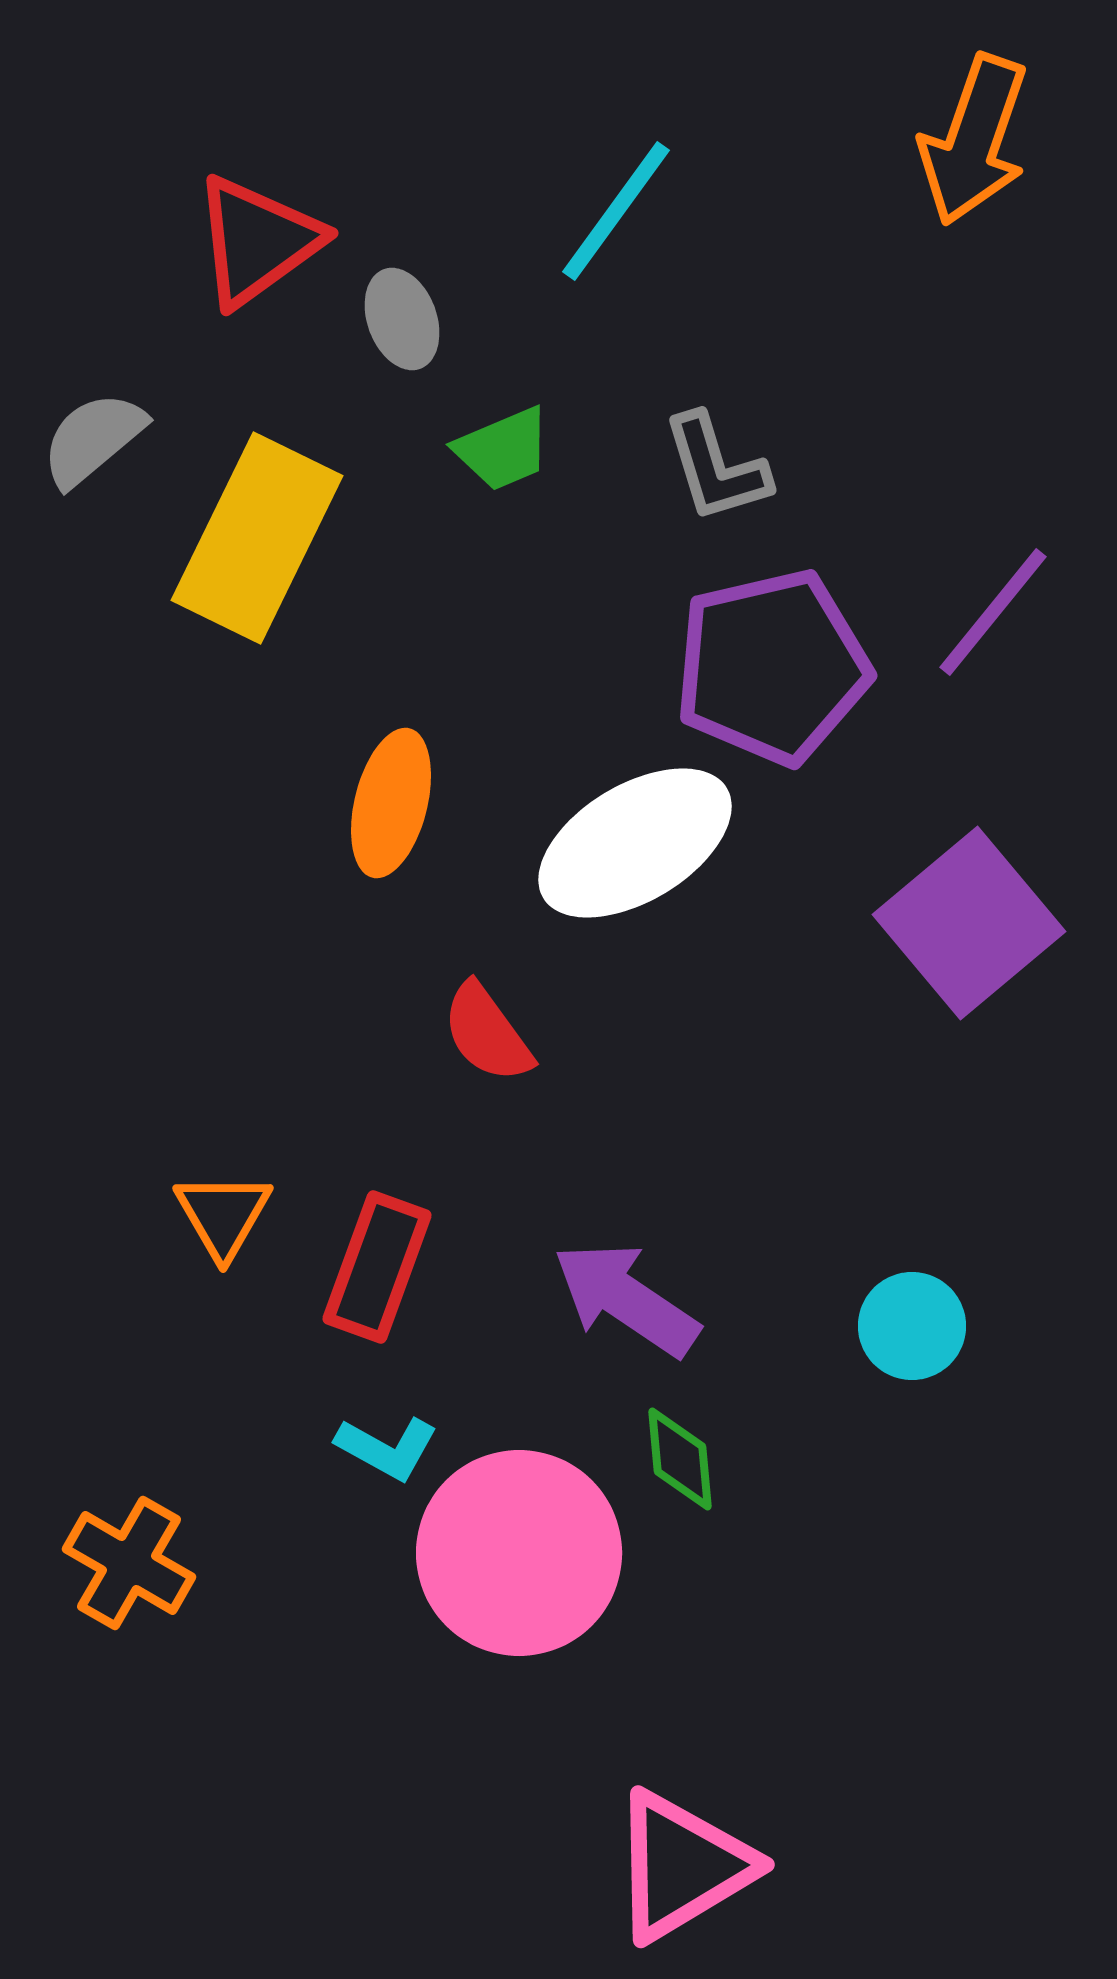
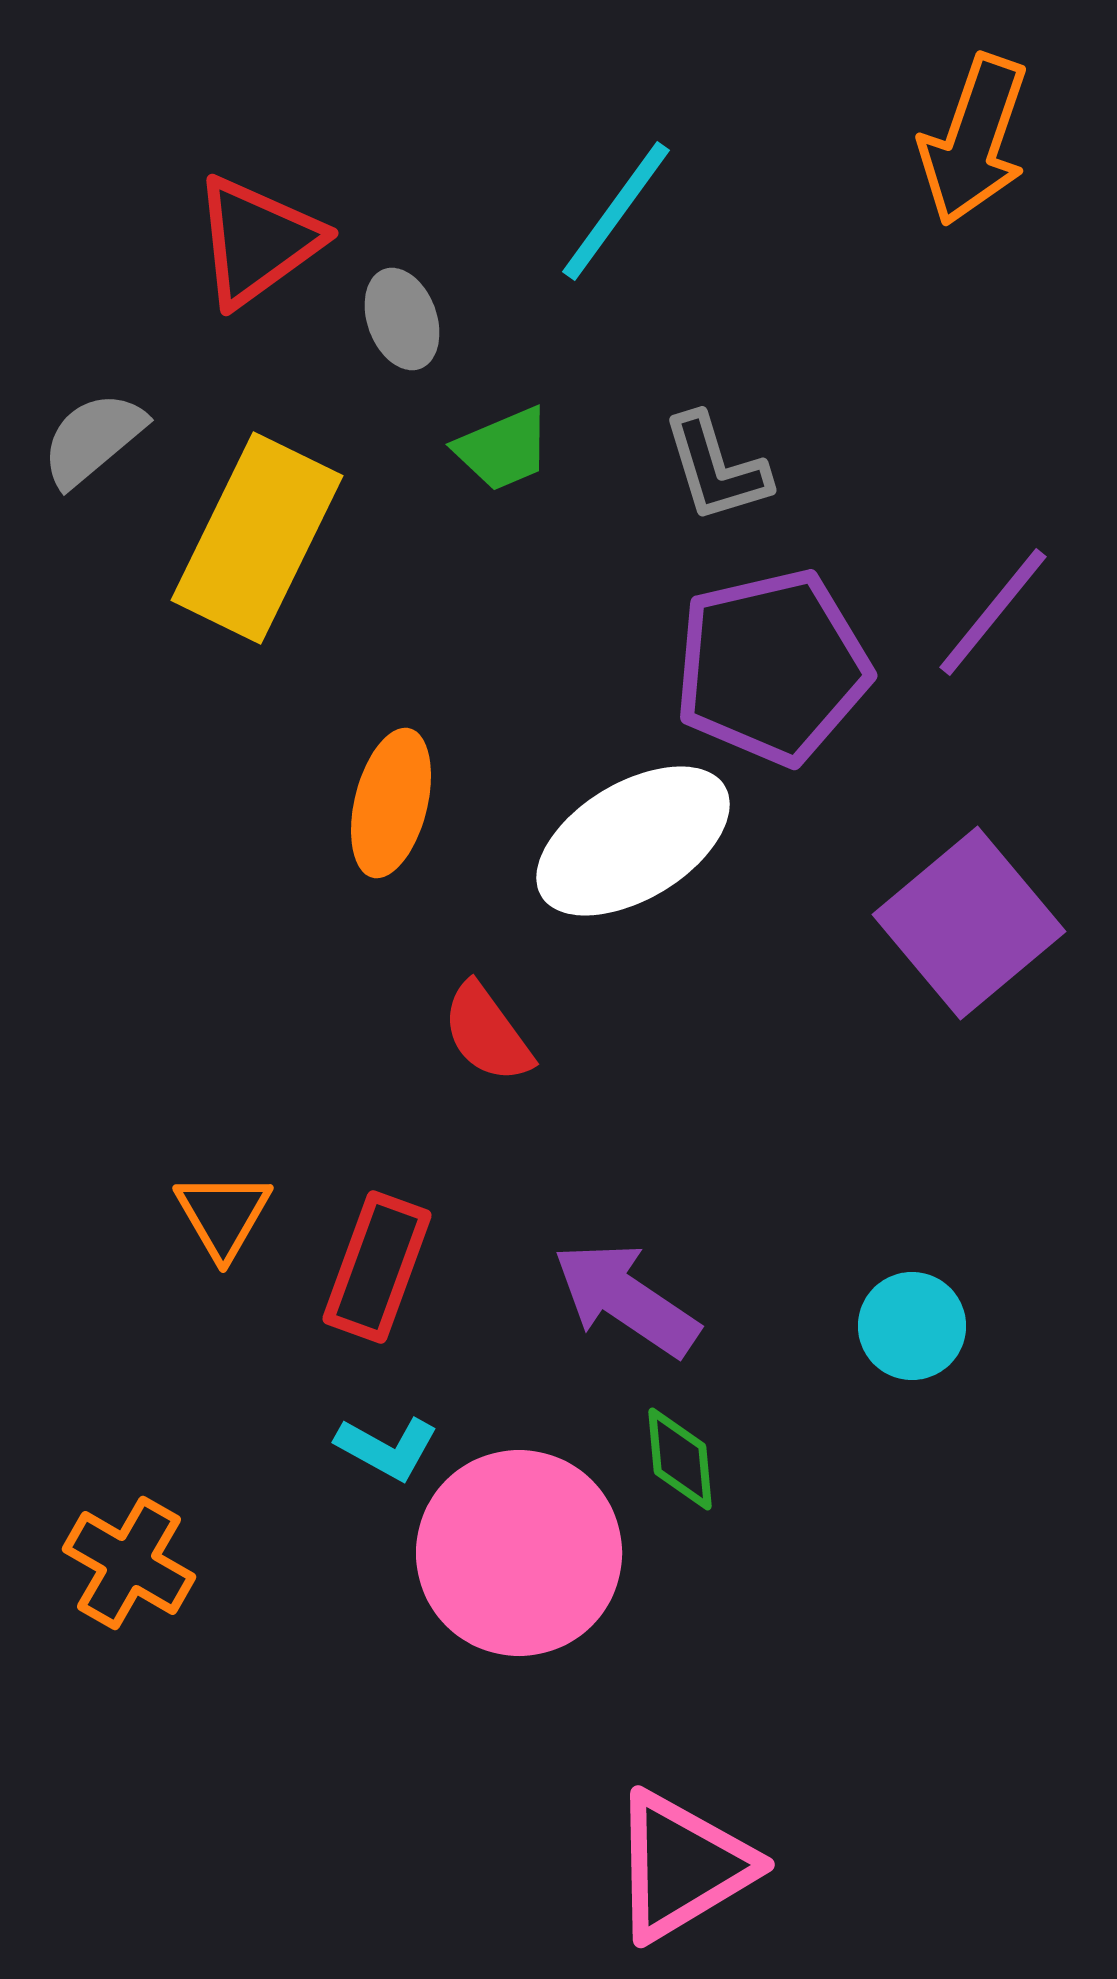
white ellipse: moved 2 px left, 2 px up
